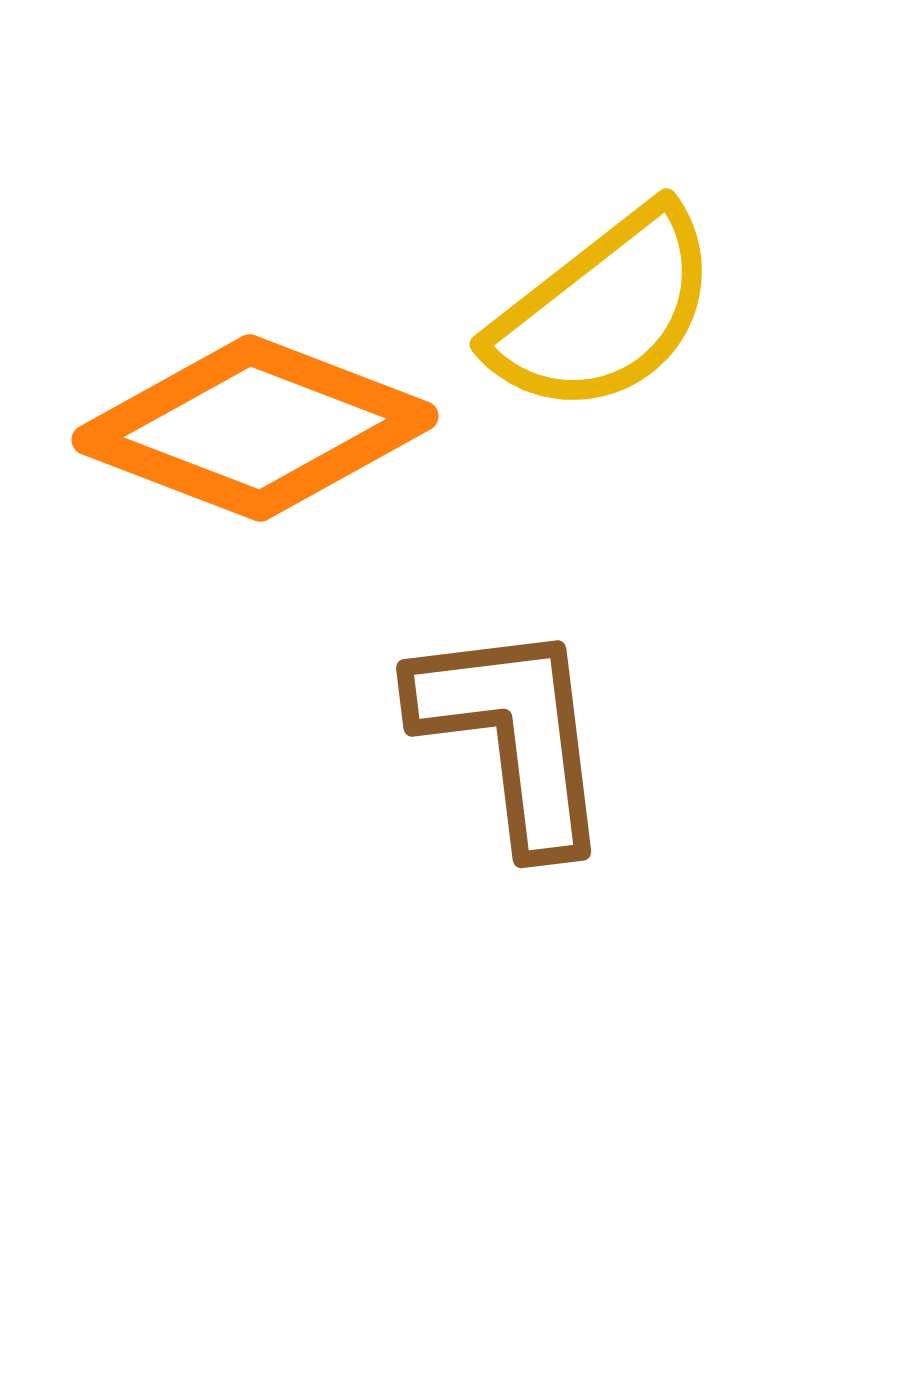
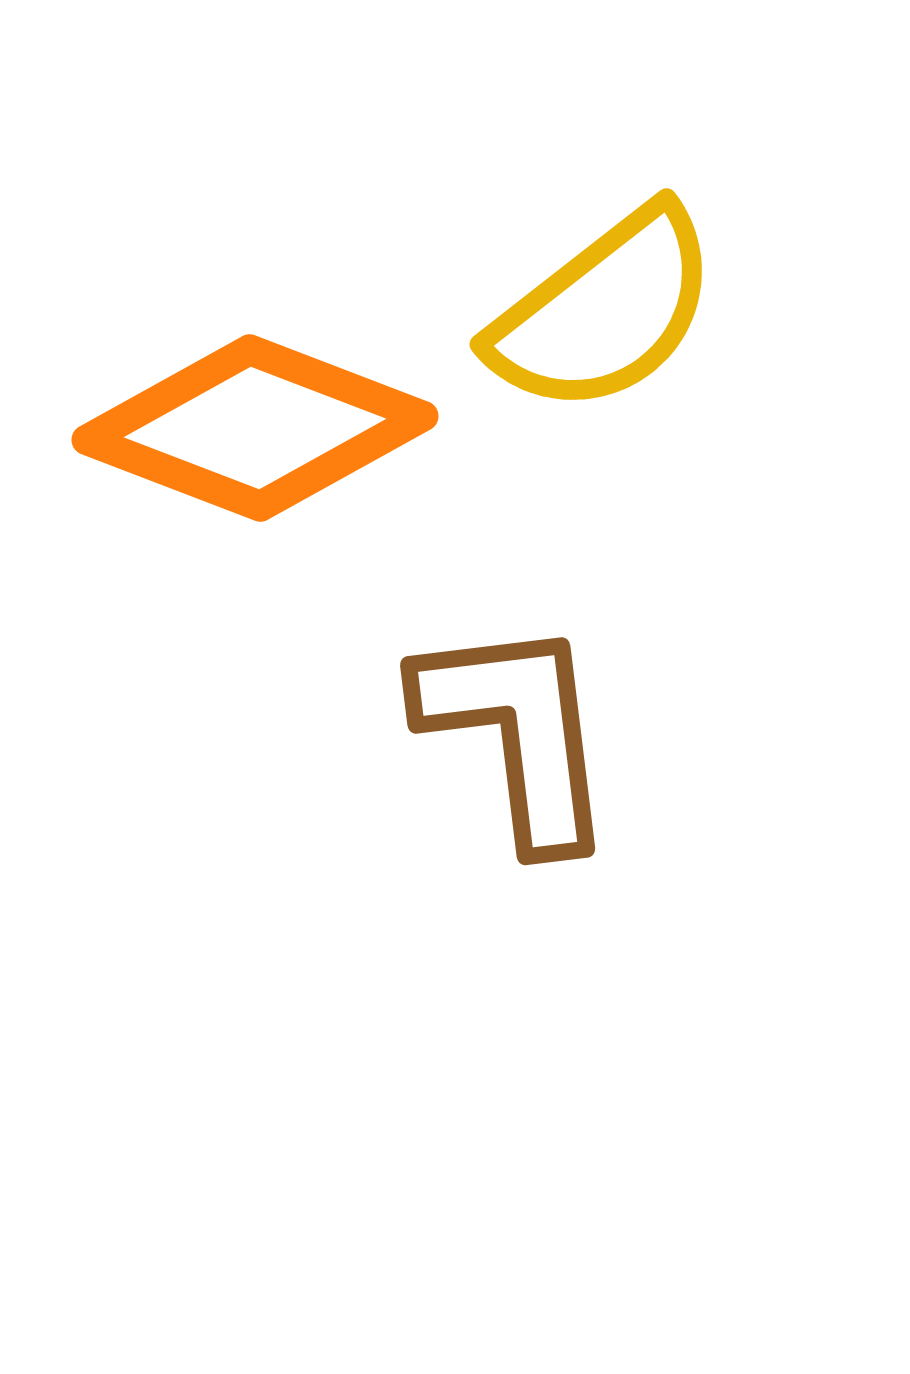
brown L-shape: moved 4 px right, 3 px up
